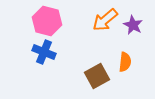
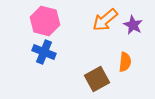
pink hexagon: moved 2 px left
brown square: moved 3 px down
